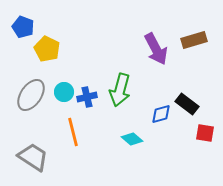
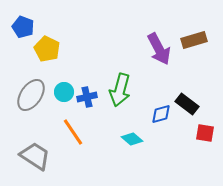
purple arrow: moved 3 px right
orange line: rotated 20 degrees counterclockwise
gray trapezoid: moved 2 px right, 1 px up
